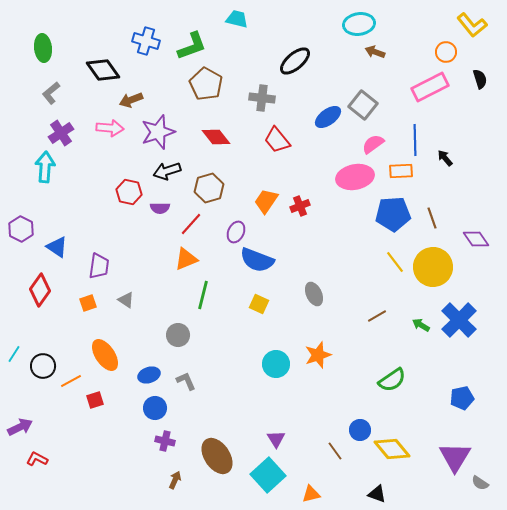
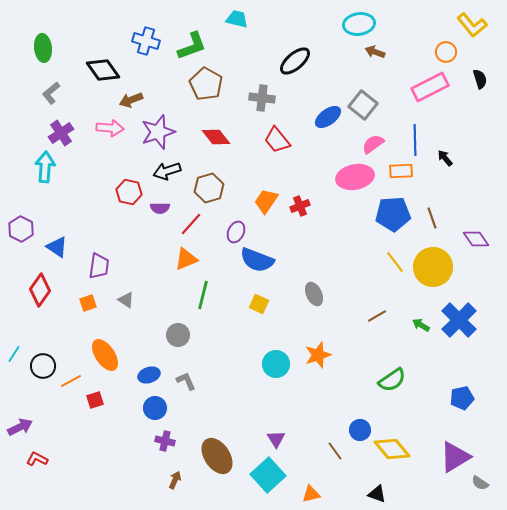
purple triangle at (455, 457): rotated 28 degrees clockwise
